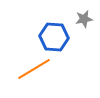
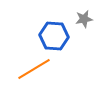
blue hexagon: moved 1 px up
